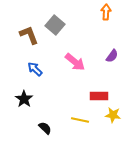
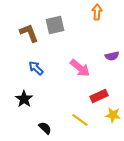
orange arrow: moved 9 px left
gray square: rotated 36 degrees clockwise
brown L-shape: moved 2 px up
purple semicircle: rotated 40 degrees clockwise
pink arrow: moved 5 px right, 6 px down
blue arrow: moved 1 px right, 1 px up
red rectangle: rotated 24 degrees counterclockwise
yellow line: rotated 24 degrees clockwise
